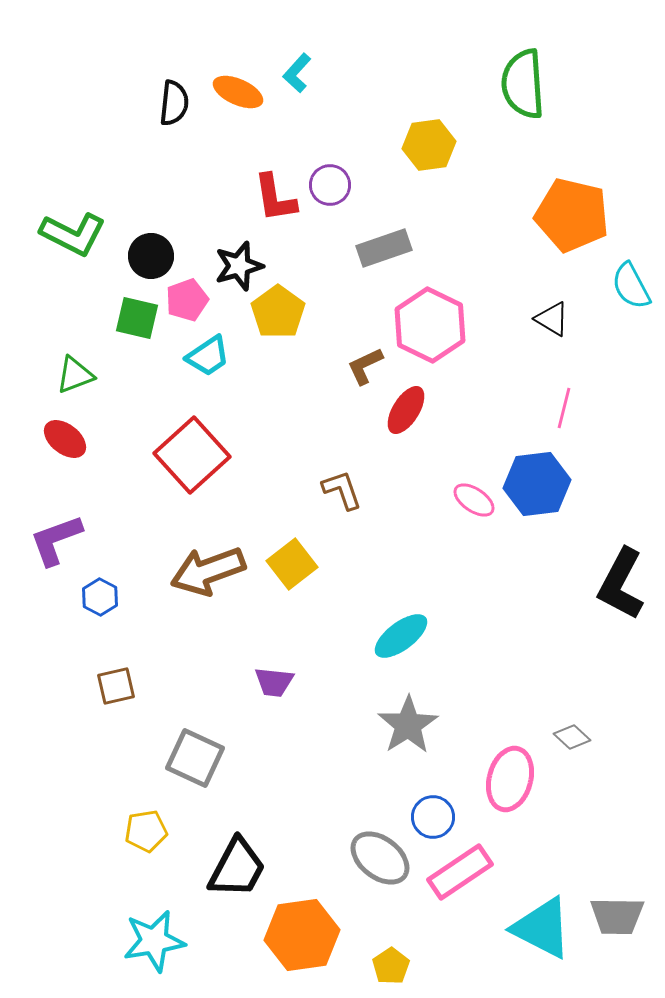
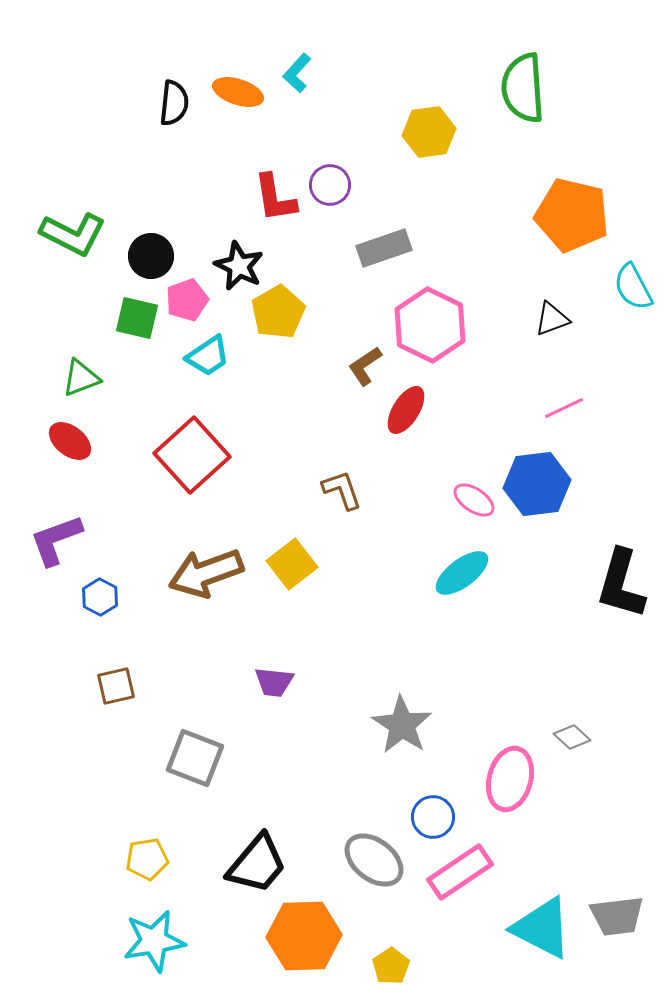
green semicircle at (523, 84): moved 4 px down
orange ellipse at (238, 92): rotated 6 degrees counterclockwise
yellow hexagon at (429, 145): moved 13 px up
black star at (239, 266): rotated 30 degrees counterclockwise
cyan semicircle at (631, 286): moved 2 px right, 1 px down
yellow pentagon at (278, 312): rotated 6 degrees clockwise
black triangle at (552, 319): rotated 51 degrees counterclockwise
brown L-shape at (365, 366): rotated 9 degrees counterclockwise
green triangle at (75, 375): moved 6 px right, 3 px down
pink line at (564, 408): rotated 51 degrees clockwise
red ellipse at (65, 439): moved 5 px right, 2 px down
brown arrow at (208, 571): moved 2 px left, 2 px down
black L-shape at (621, 584): rotated 12 degrees counterclockwise
cyan ellipse at (401, 636): moved 61 px right, 63 px up
gray star at (408, 725): moved 6 px left; rotated 6 degrees counterclockwise
gray square at (195, 758): rotated 4 degrees counterclockwise
yellow pentagon at (146, 831): moved 1 px right, 28 px down
gray ellipse at (380, 858): moved 6 px left, 2 px down
black trapezoid at (237, 868): moved 20 px right, 4 px up; rotated 12 degrees clockwise
gray trapezoid at (617, 916): rotated 8 degrees counterclockwise
orange hexagon at (302, 935): moved 2 px right, 1 px down; rotated 6 degrees clockwise
